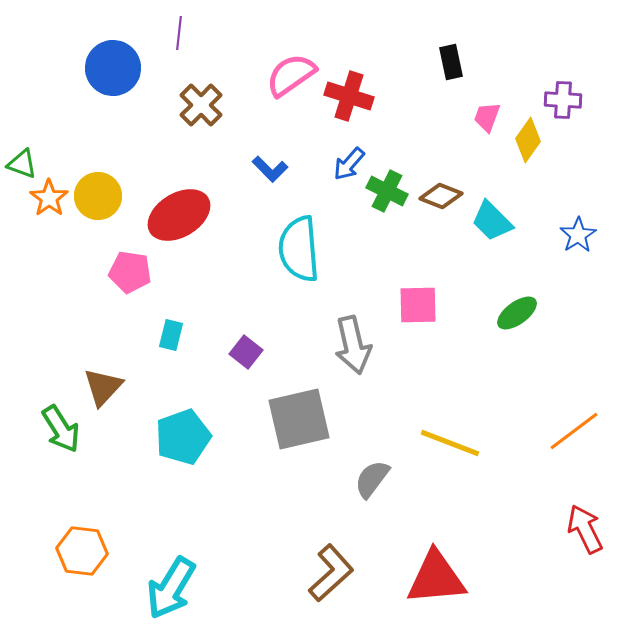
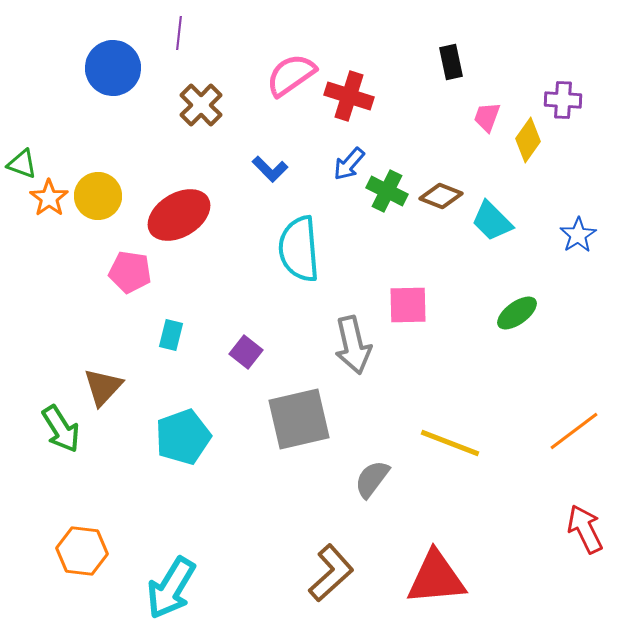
pink square: moved 10 px left
